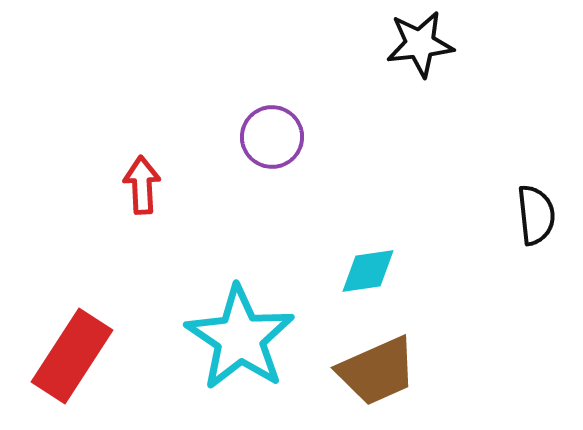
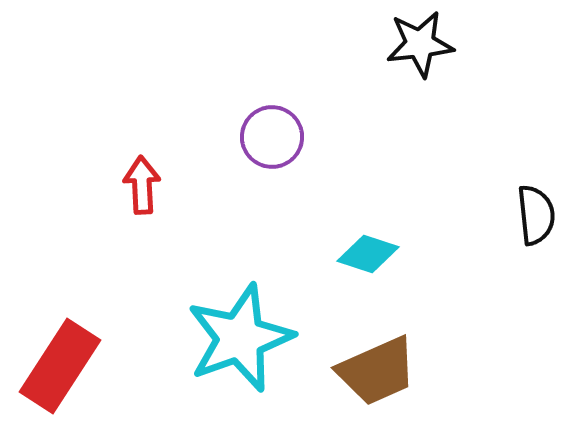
cyan diamond: moved 17 px up; rotated 26 degrees clockwise
cyan star: rotated 18 degrees clockwise
red rectangle: moved 12 px left, 10 px down
